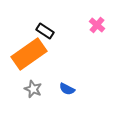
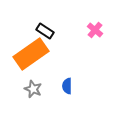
pink cross: moved 2 px left, 5 px down
orange rectangle: moved 2 px right
blue semicircle: moved 3 px up; rotated 63 degrees clockwise
